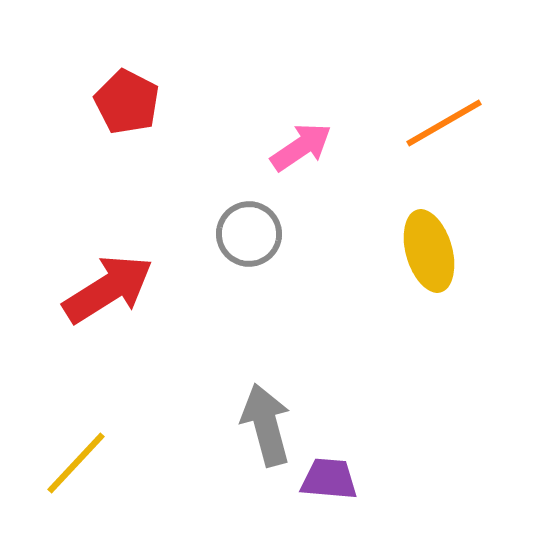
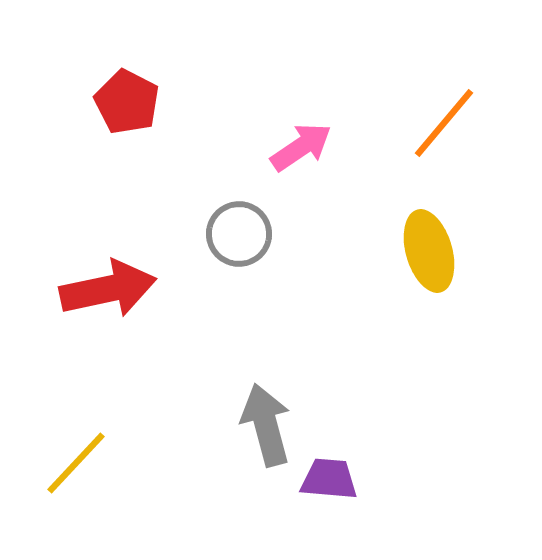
orange line: rotated 20 degrees counterclockwise
gray circle: moved 10 px left
red arrow: rotated 20 degrees clockwise
